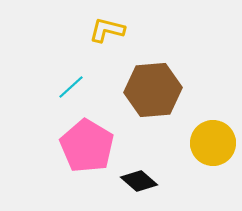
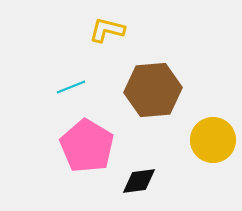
cyan line: rotated 20 degrees clockwise
yellow circle: moved 3 px up
black diamond: rotated 48 degrees counterclockwise
